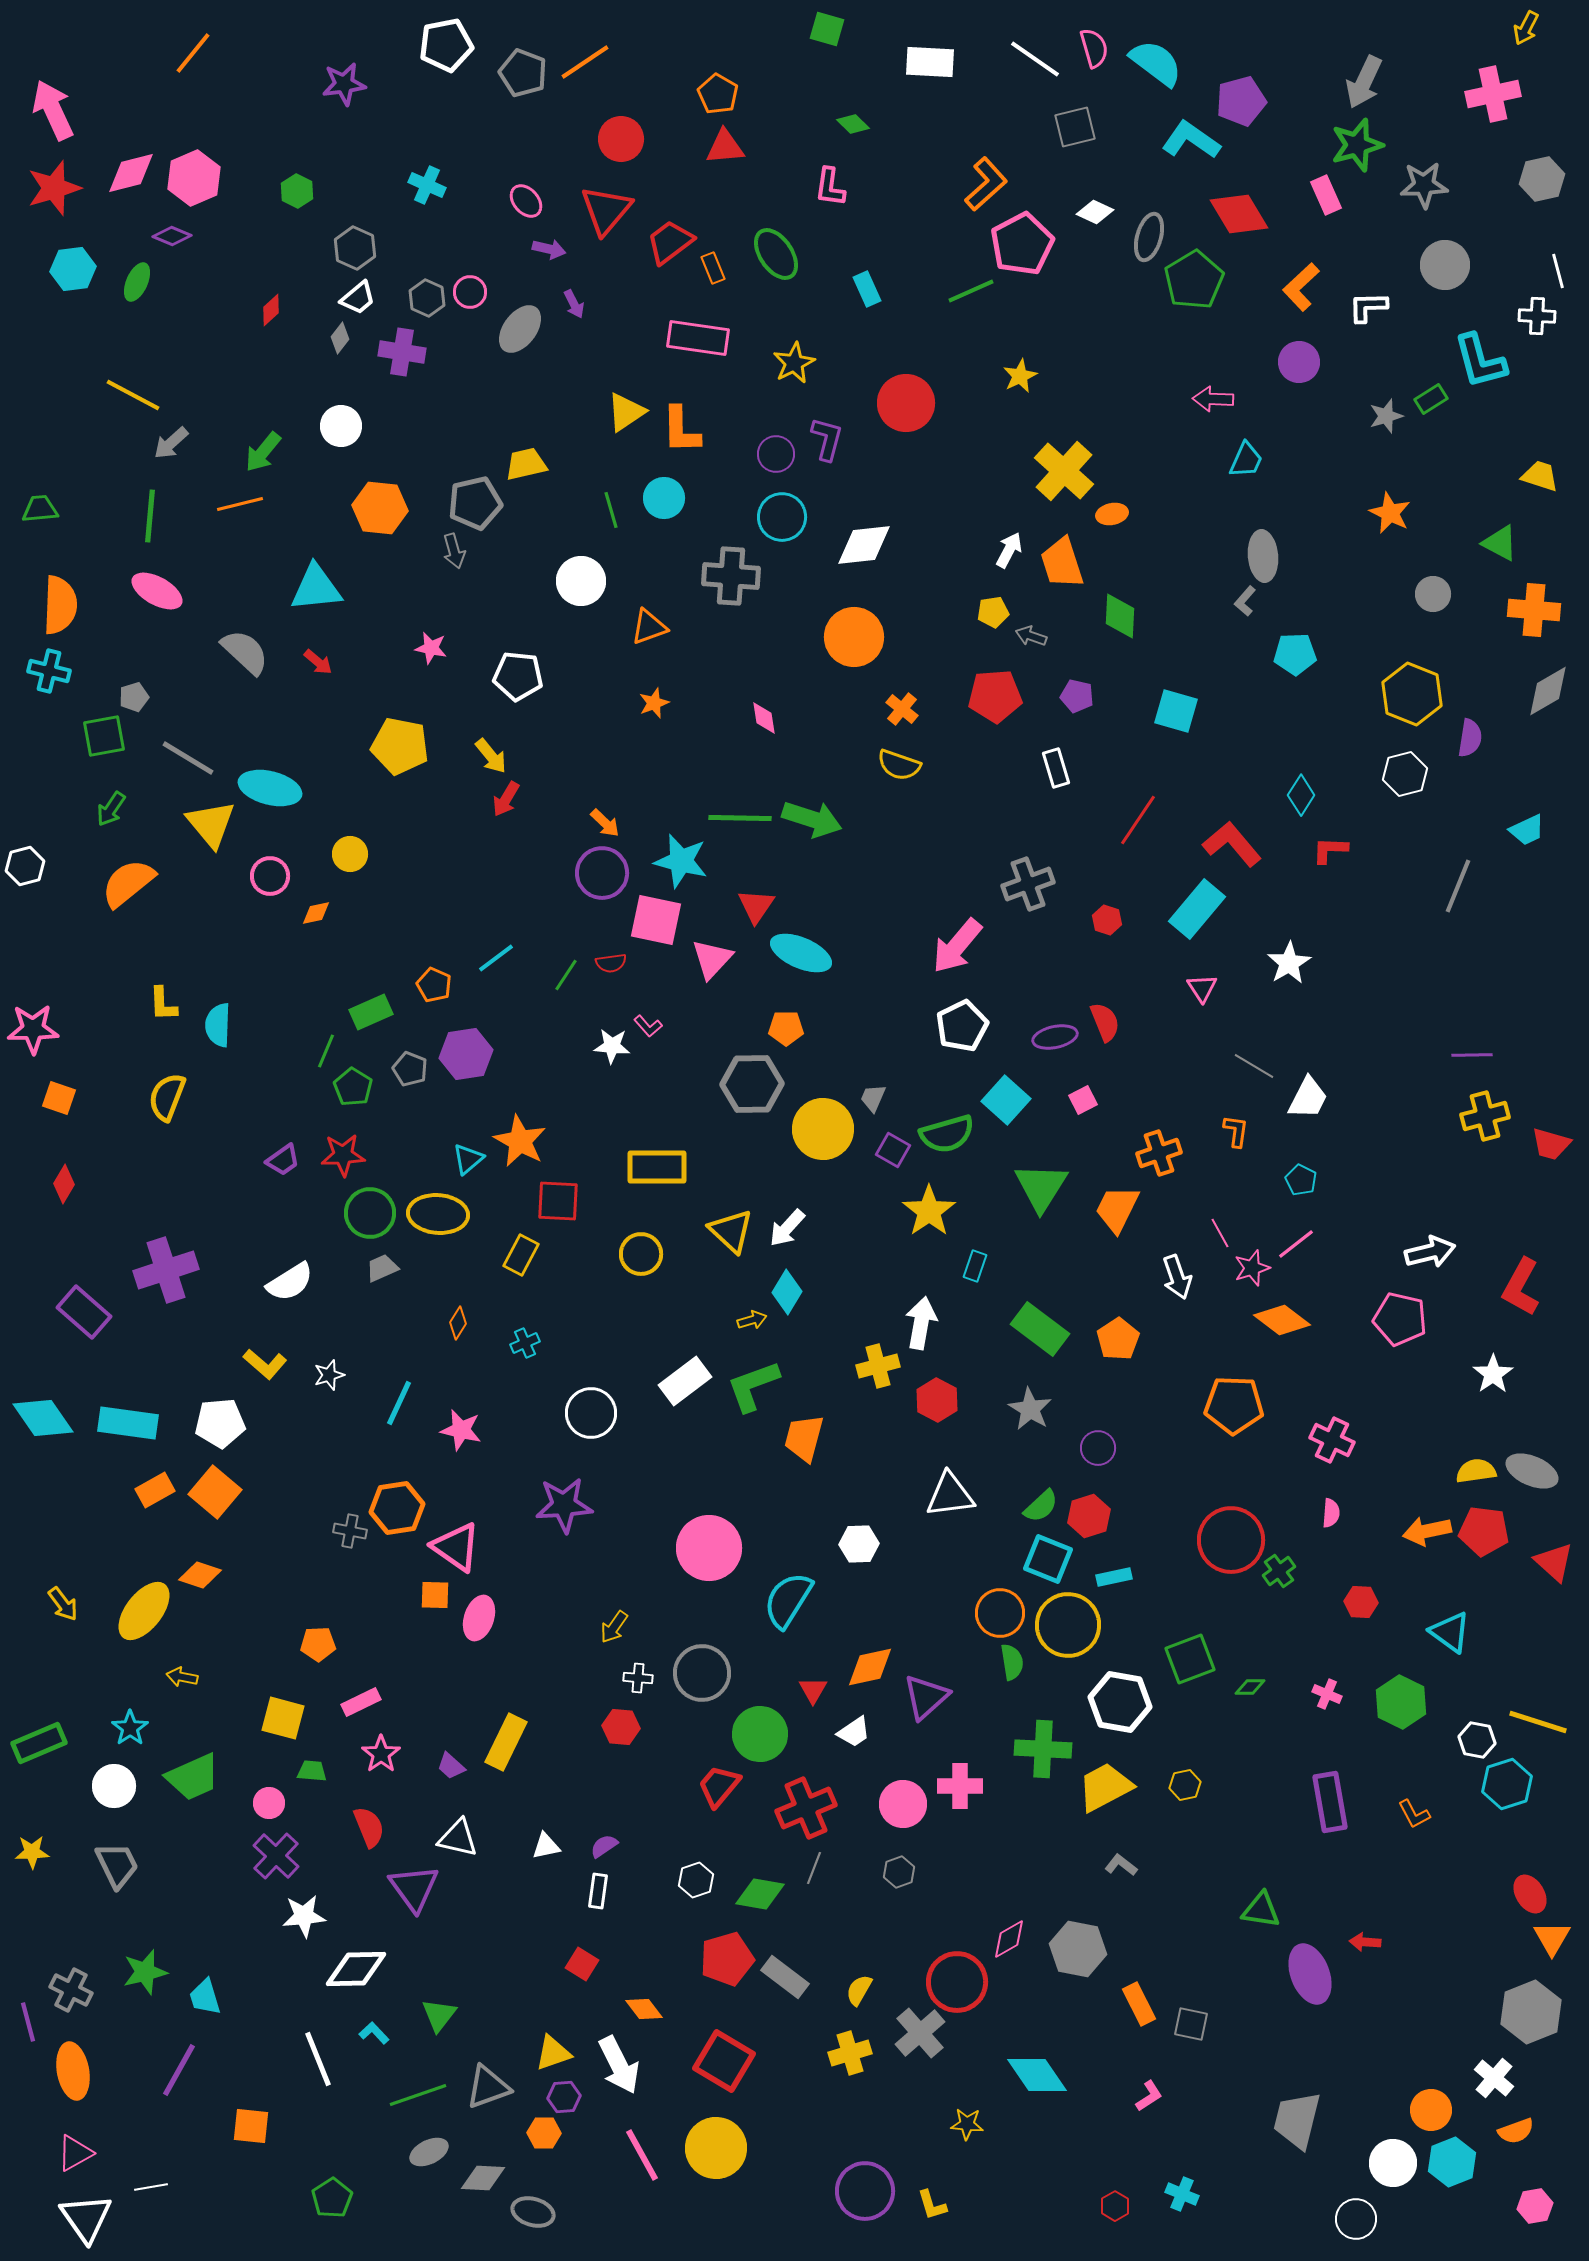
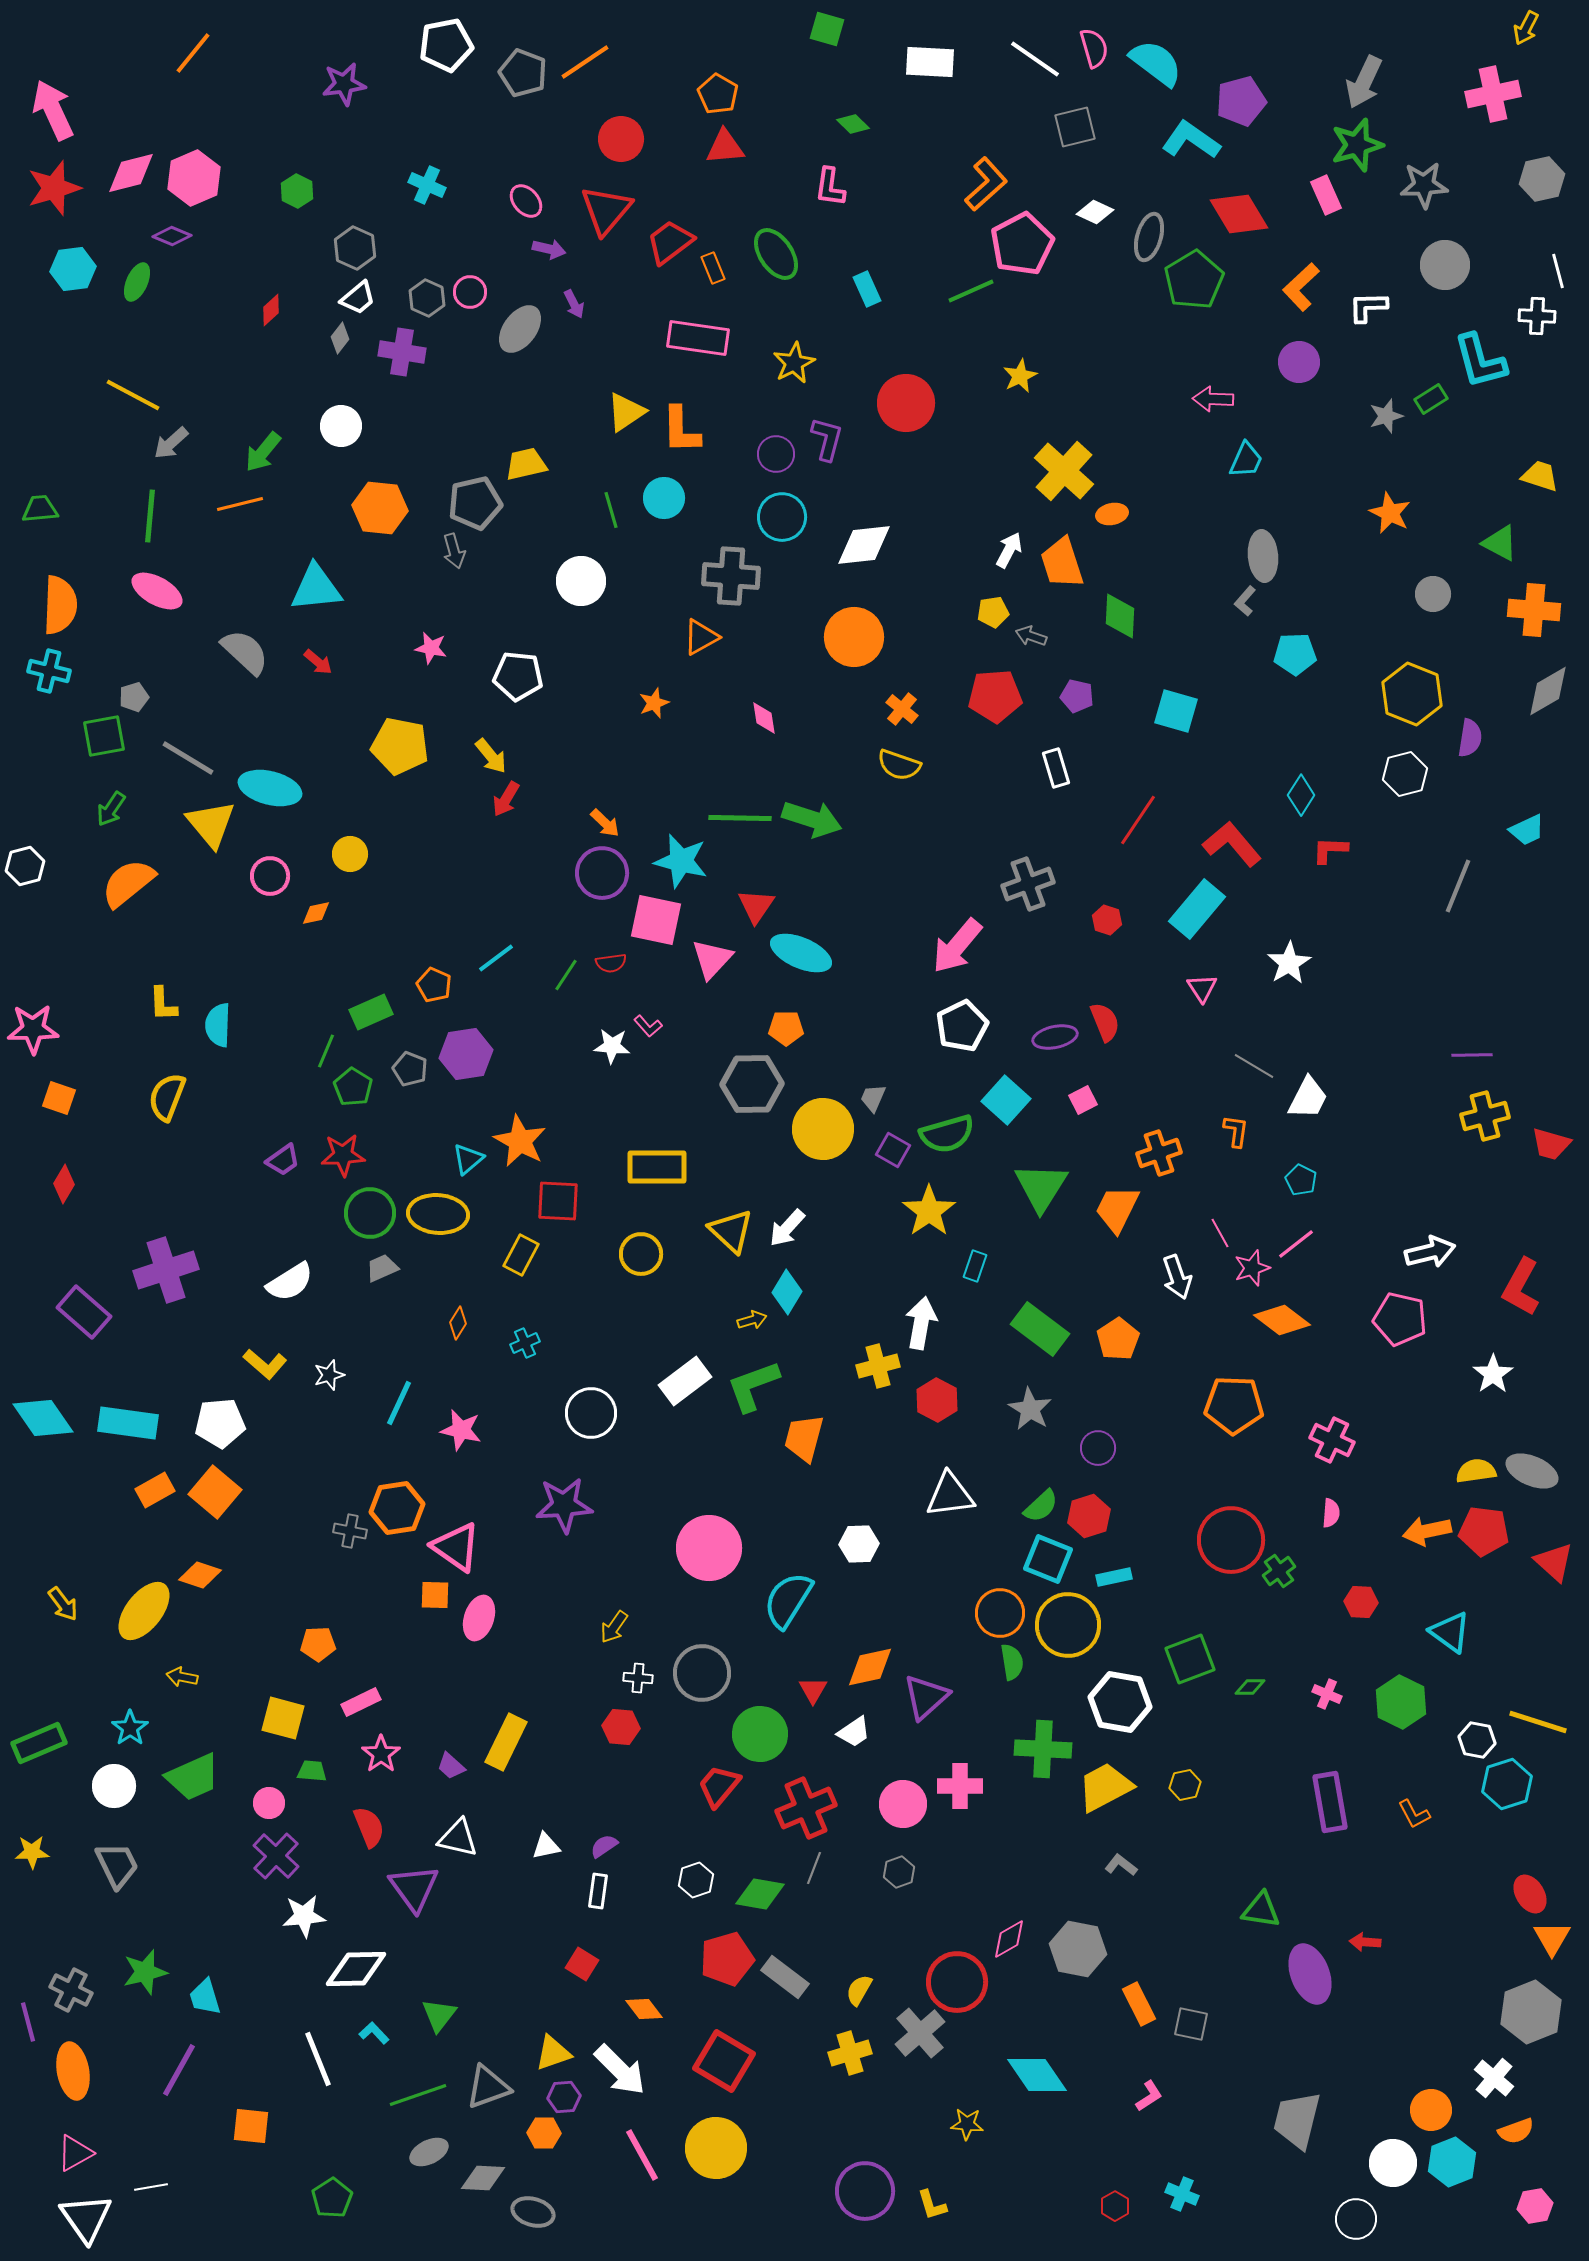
orange triangle at (649, 627): moved 52 px right, 10 px down; rotated 9 degrees counterclockwise
white arrow at (619, 2065): moved 1 px right, 5 px down; rotated 18 degrees counterclockwise
